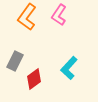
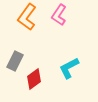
cyan L-shape: rotated 20 degrees clockwise
